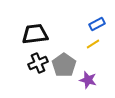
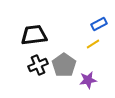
blue rectangle: moved 2 px right
black trapezoid: moved 1 px left, 1 px down
black cross: moved 2 px down
purple star: rotated 24 degrees counterclockwise
